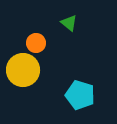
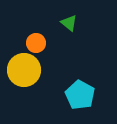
yellow circle: moved 1 px right
cyan pentagon: rotated 12 degrees clockwise
